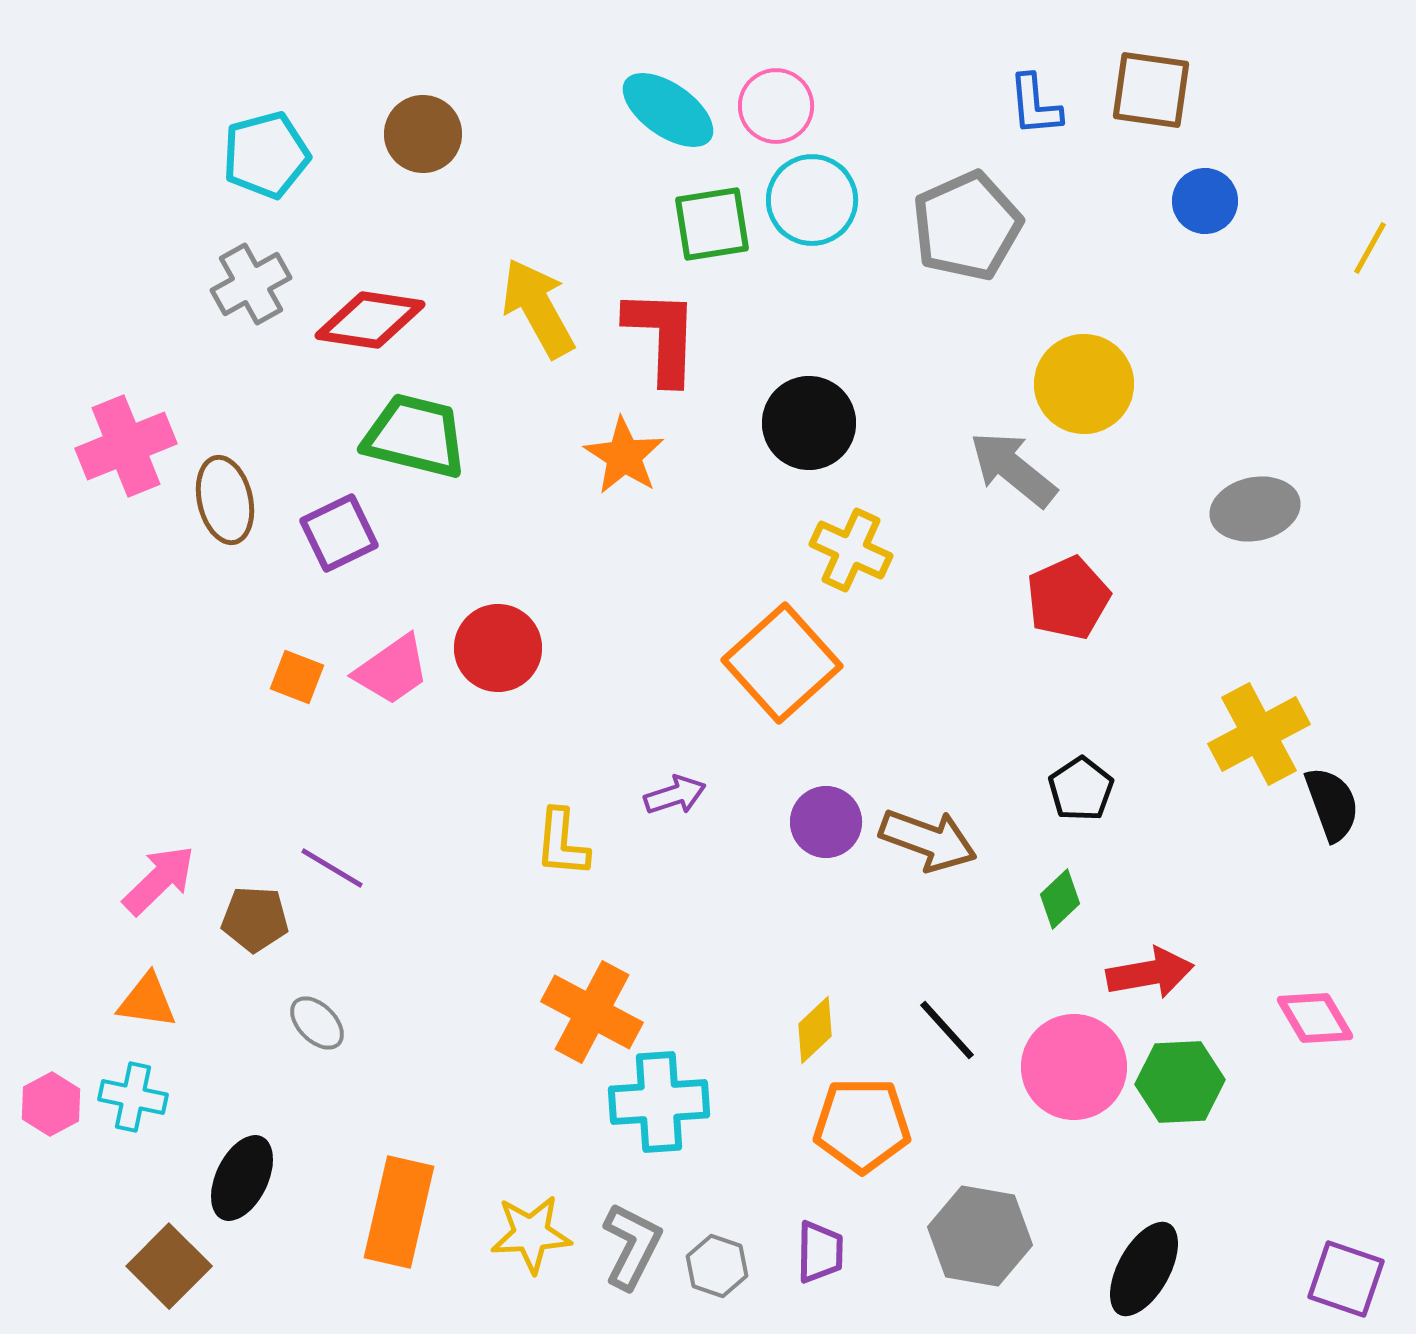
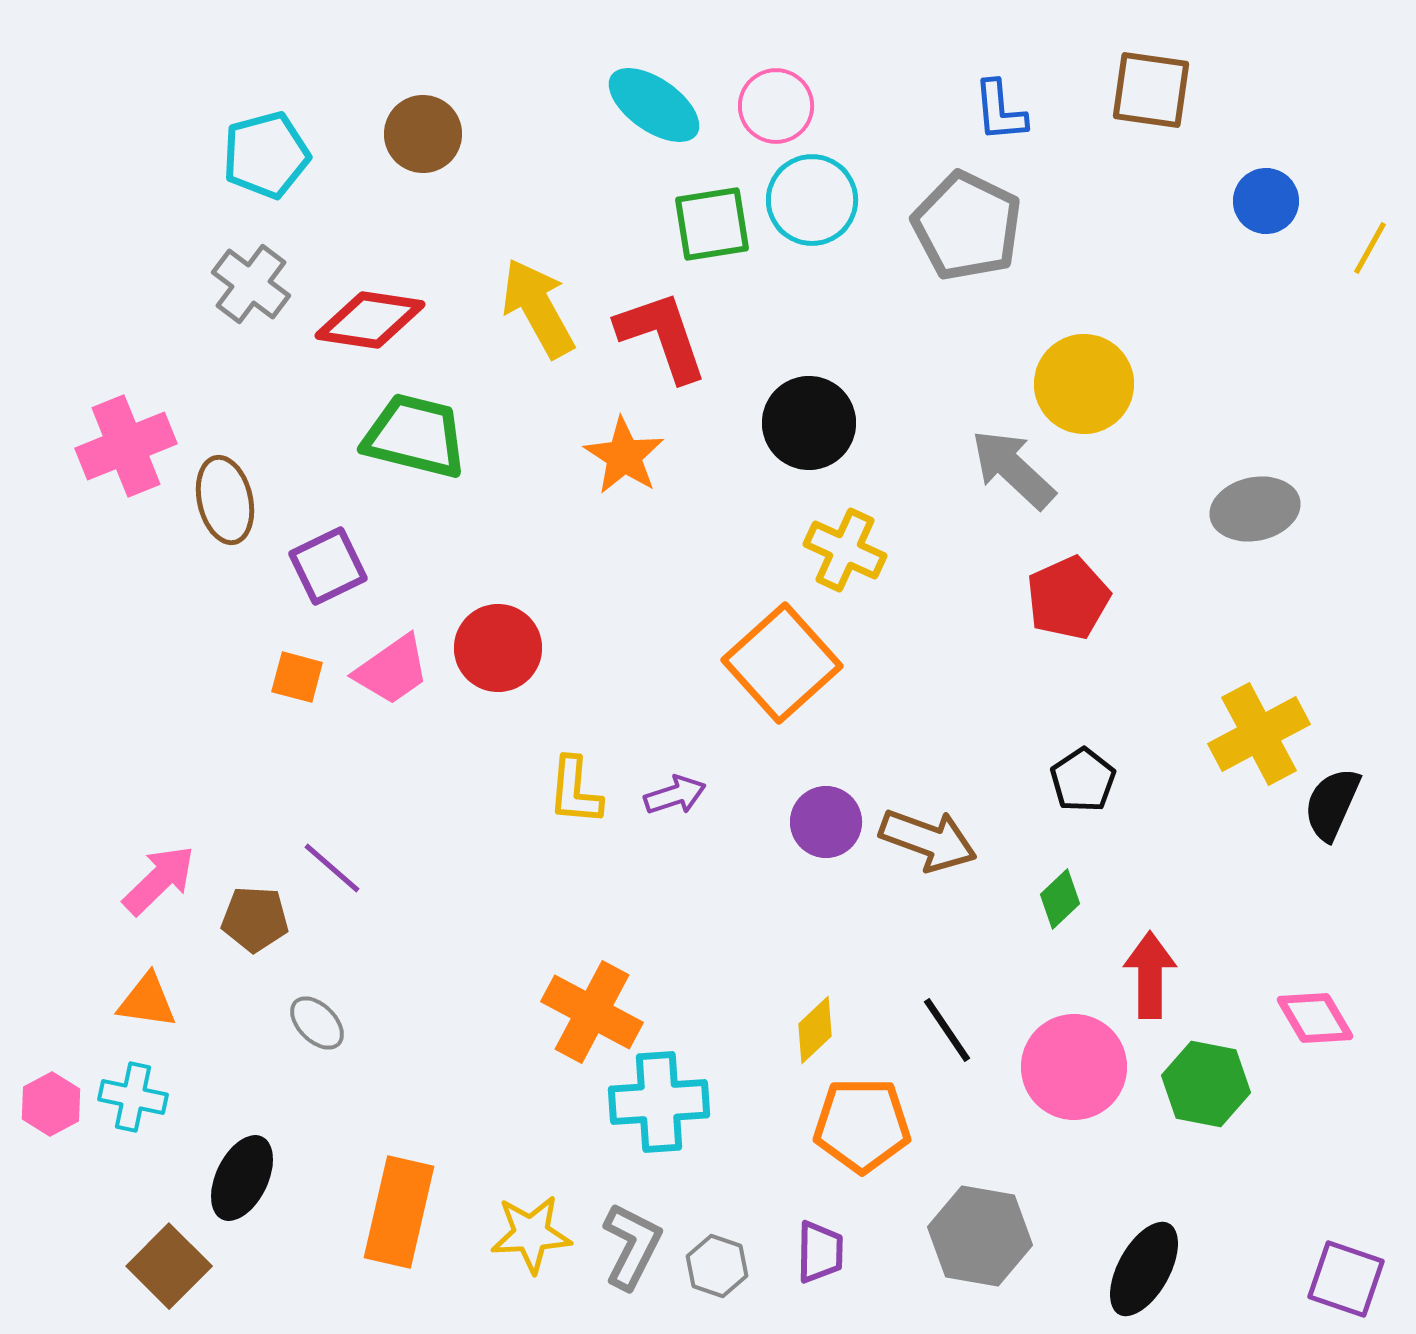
blue L-shape at (1035, 105): moved 35 px left, 6 px down
cyan ellipse at (668, 110): moved 14 px left, 5 px up
blue circle at (1205, 201): moved 61 px right
gray pentagon at (967, 226): rotated 22 degrees counterclockwise
gray cross at (251, 284): rotated 24 degrees counterclockwise
red L-shape at (662, 336): rotated 21 degrees counterclockwise
gray arrow at (1013, 469): rotated 4 degrees clockwise
purple square at (339, 533): moved 11 px left, 33 px down
yellow cross at (851, 550): moved 6 px left
orange square at (297, 677): rotated 6 degrees counterclockwise
black pentagon at (1081, 789): moved 2 px right, 9 px up
black semicircle at (1332, 804): rotated 136 degrees counterclockwise
yellow L-shape at (562, 843): moved 13 px right, 52 px up
purple line at (332, 868): rotated 10 degrees clockwise
red arrow at (1150, 973): moved 2 px down; rotated 80 degrees counterclockwise
black line at (947, 1030): rotated 8 degrees clockwise
green hexagon at (1180, 1082): moved 26 px right, 2 px down; rotated 14 degrees clockwise
